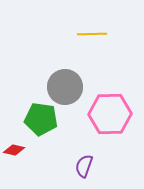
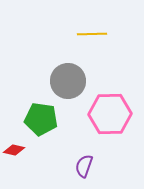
gray circle: moved 3 px right, 6 px up
